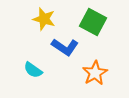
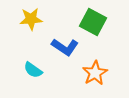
yellow star: moved 13 px left; rotated 20 degrees counterclockwise
